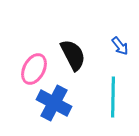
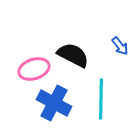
black semicircle: rotated 36 degrees counterclockwise
pink ellipse: rotated 44 degrees clockwise
cyan line: moved 12 px left, 2 px down
